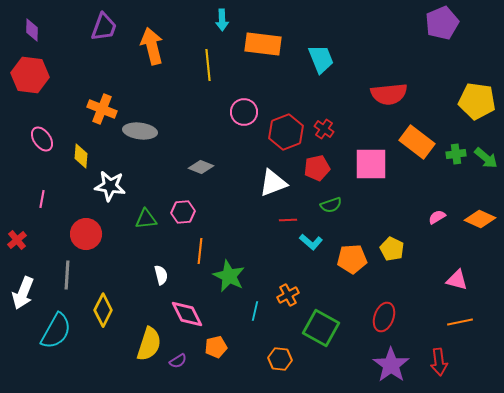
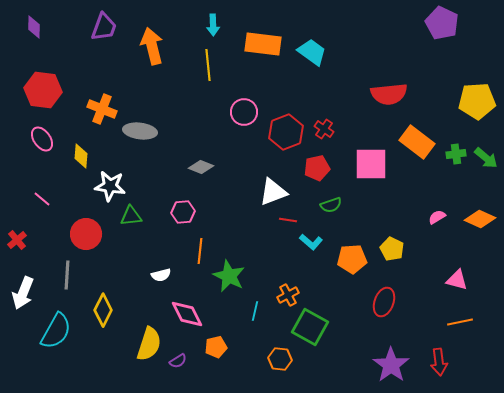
cyan arrow at (222, 20): moved 9 px left, 5 px down
purple pentagon at (442, 23): rotated 24 degrees counterclockwise
purple diamond at (32, 30): moved 2 px right, 3 px up
cyan trapezoid at (321, 59): moved 9 px left, 7 px up; rotated 32 degrees counterclockwise
red hexagon at (30, 75): moved 13 px right, 15 px down
yellow pentagon at (477, 101): rotated 12 degrees counterclockwise
white triangle at (273, 183): moved 9 px down
pink line at (42, 199): rotated 60 degrees counterclockwise
green triangle at (146, 219): moved 15 px left, 3 px up
red line at (288, 220): rotated 12 degrees clockwise
white semicircle at (161, 275): rotated 90 degrees clockwise
red ellipse at (384, 317): moved 15 px up
green square at (321, 328): moved 11 px left, 1 px up
